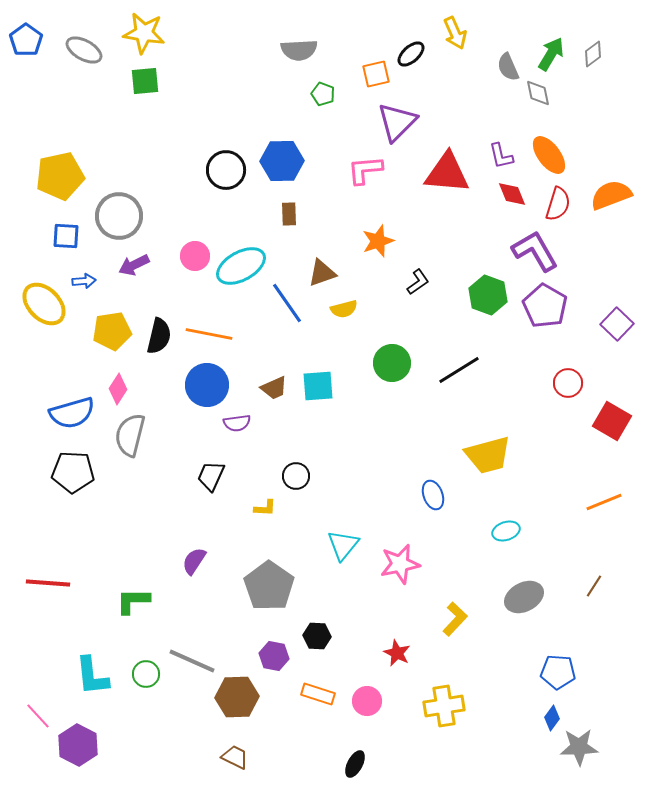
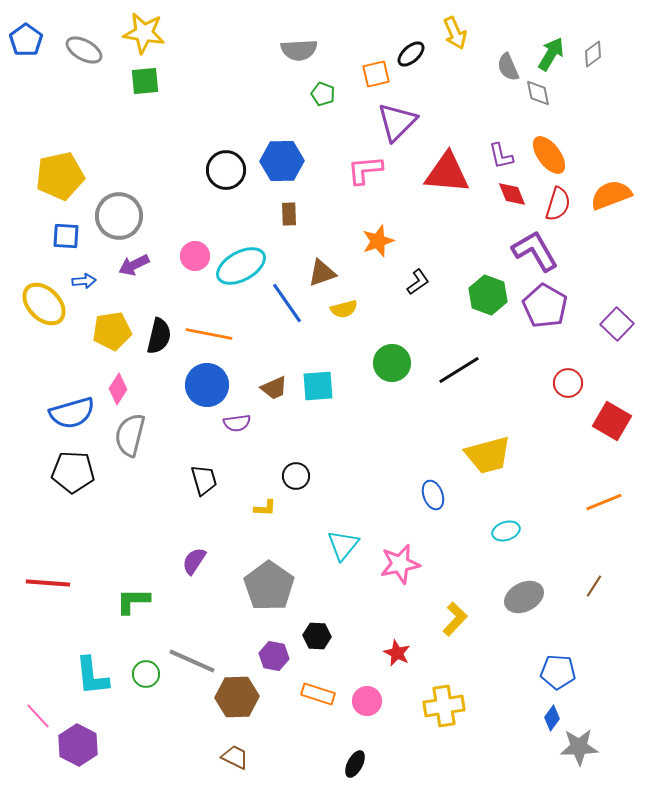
black trapezoid at (211, 476): moved 7 px left, 4 px down; rotated 140 degrees clockwise
